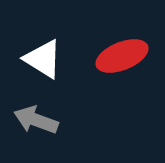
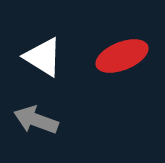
white triangle: moved 2 px up
